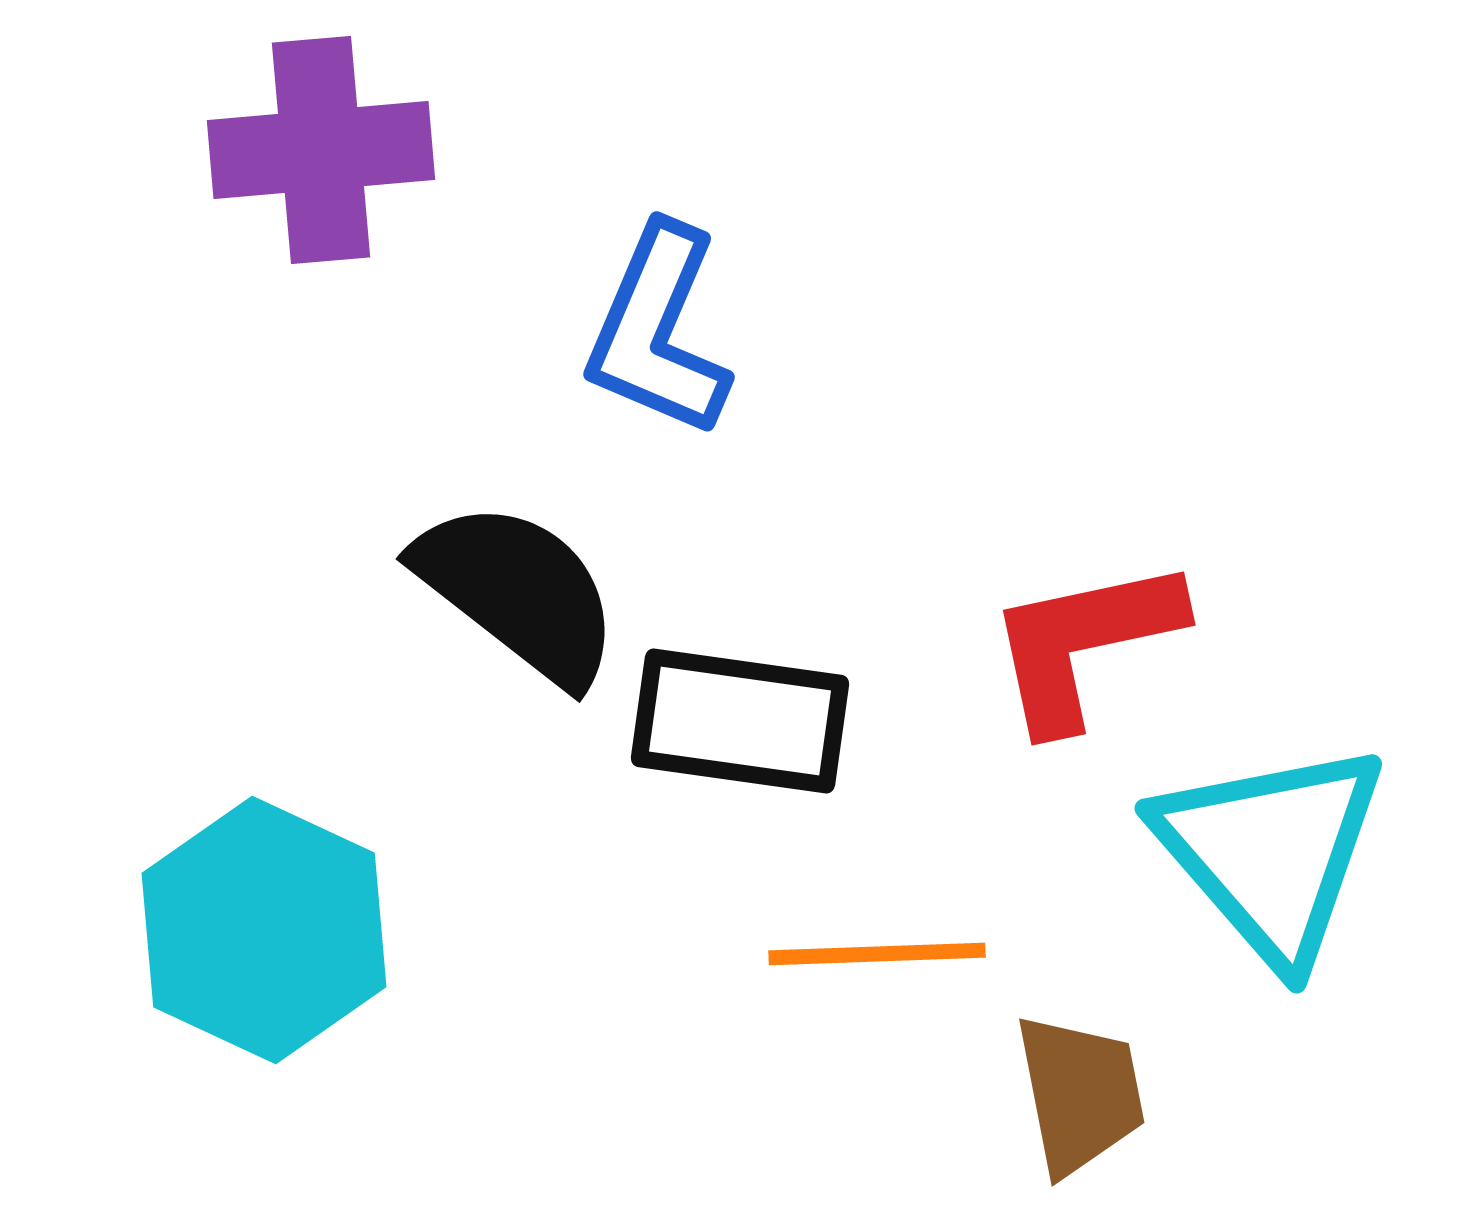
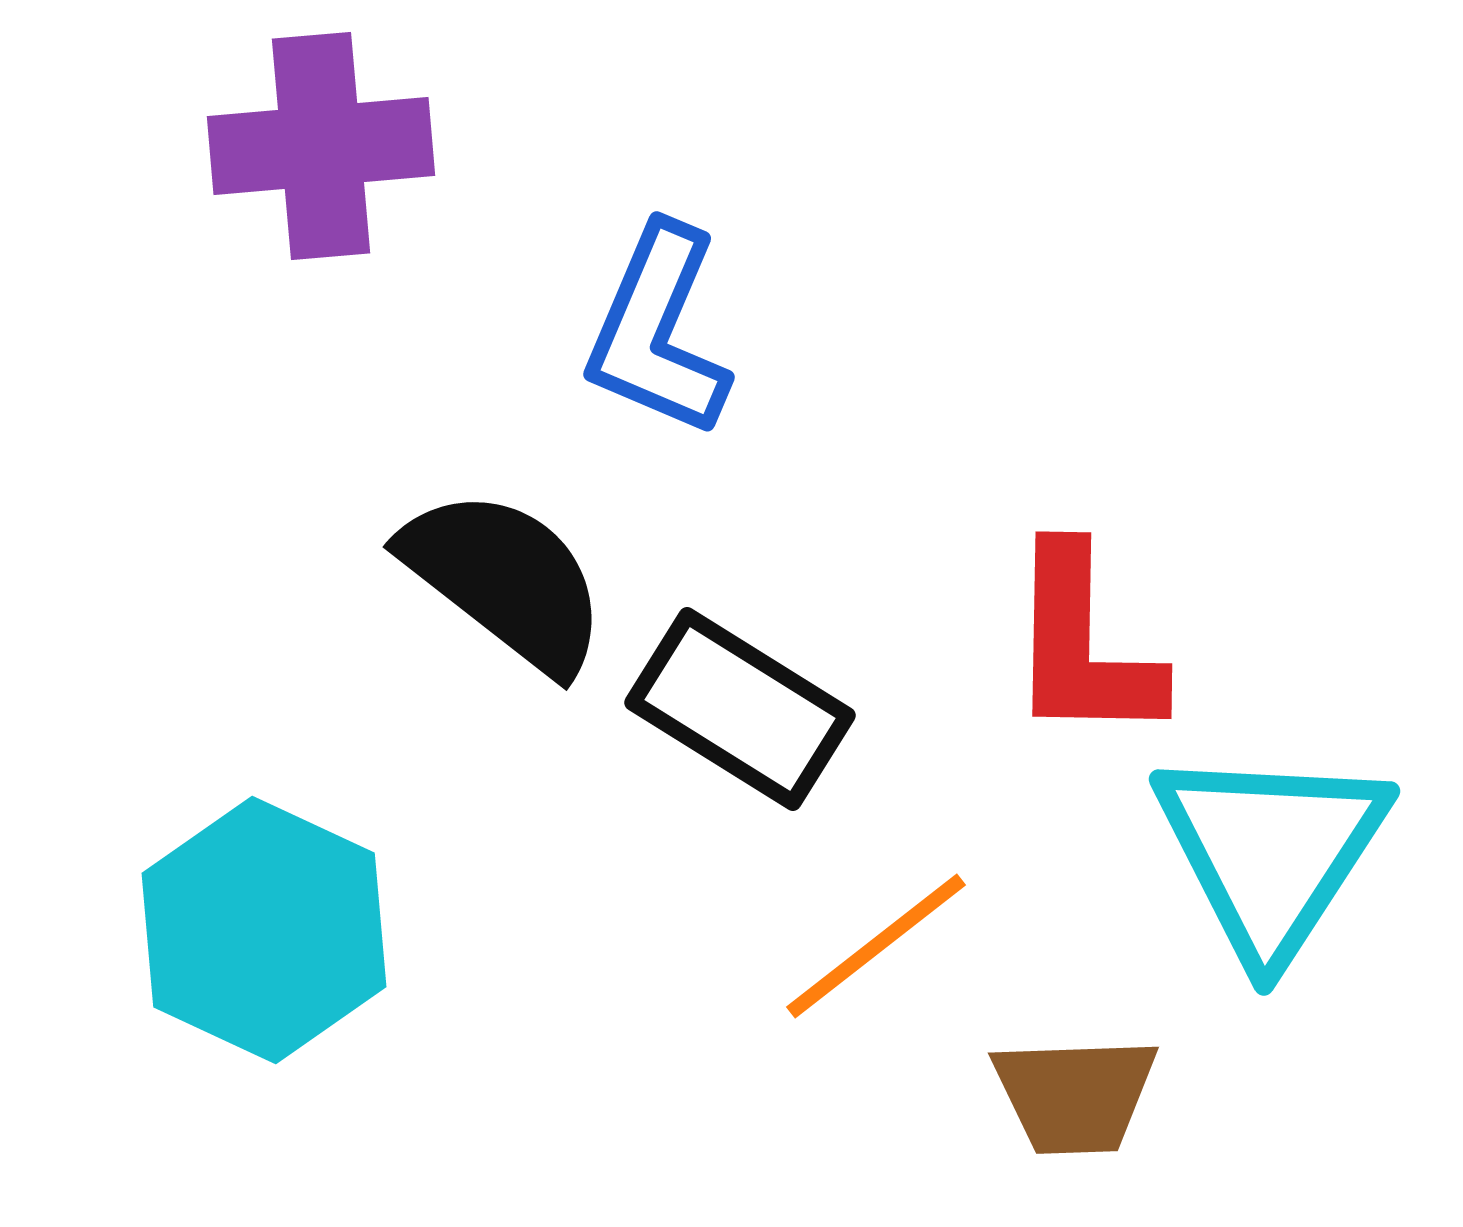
purple cross: moved 4 px up
black semicircle: moved 13 px left, 12 px up
red L-shape: moved 1 px left, 2 px down; rotated 77 degrees counterclockwise
black rectangle: moved 12 px up; rotated 24 degrees clockwise
cyan triangle: rotated 14 degrees clockwise
orange line: moved 1 px left, 8 px up; rotated 36 degrees counterclockwise
brown trapezoid: moved 5 px left, 1 px down; rotated 99 degrees clockwise
